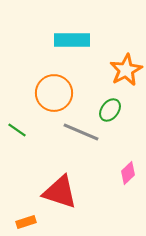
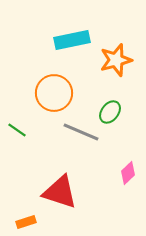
cyan rectangle: rotated 12 degrees counterclockwise
orange star: moved 10 px left, 10 px up; rotated 12 degrees clockwise
green ellipse: moved 2 px down
